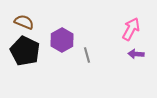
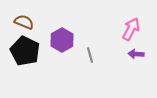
gray line: moved 3 px right
